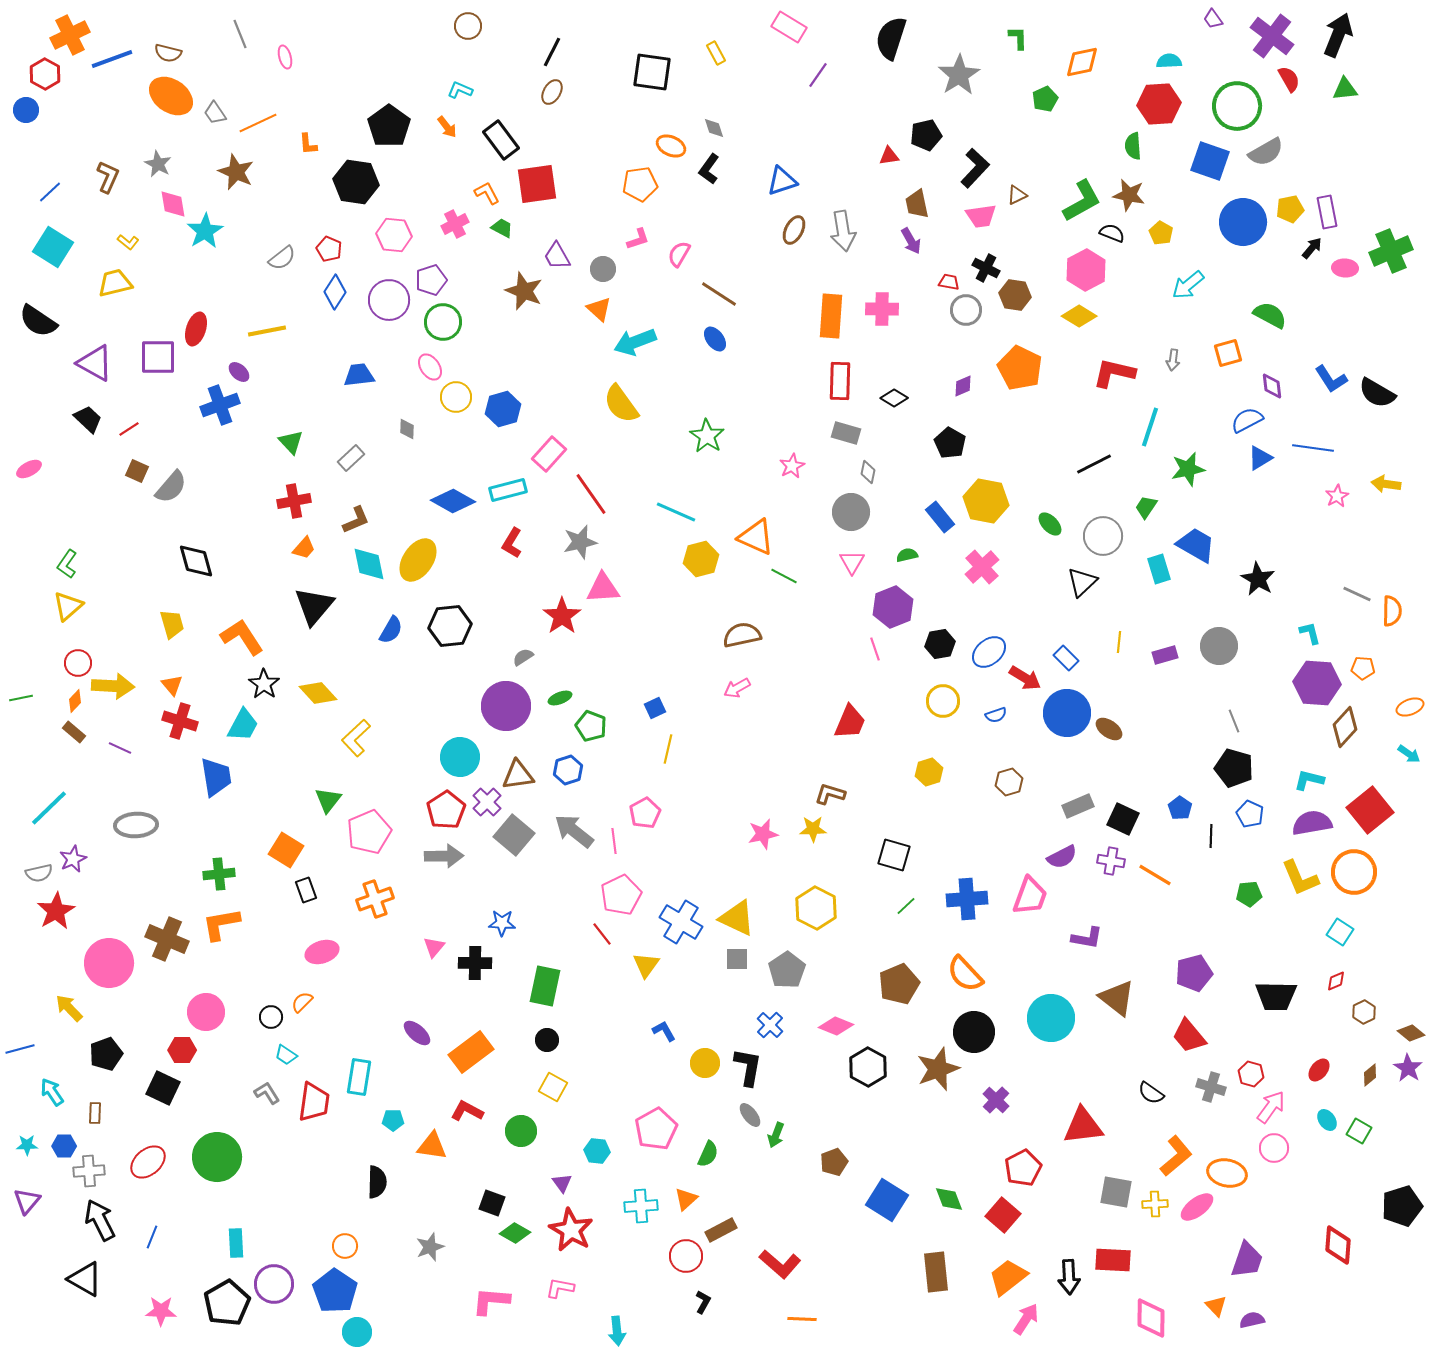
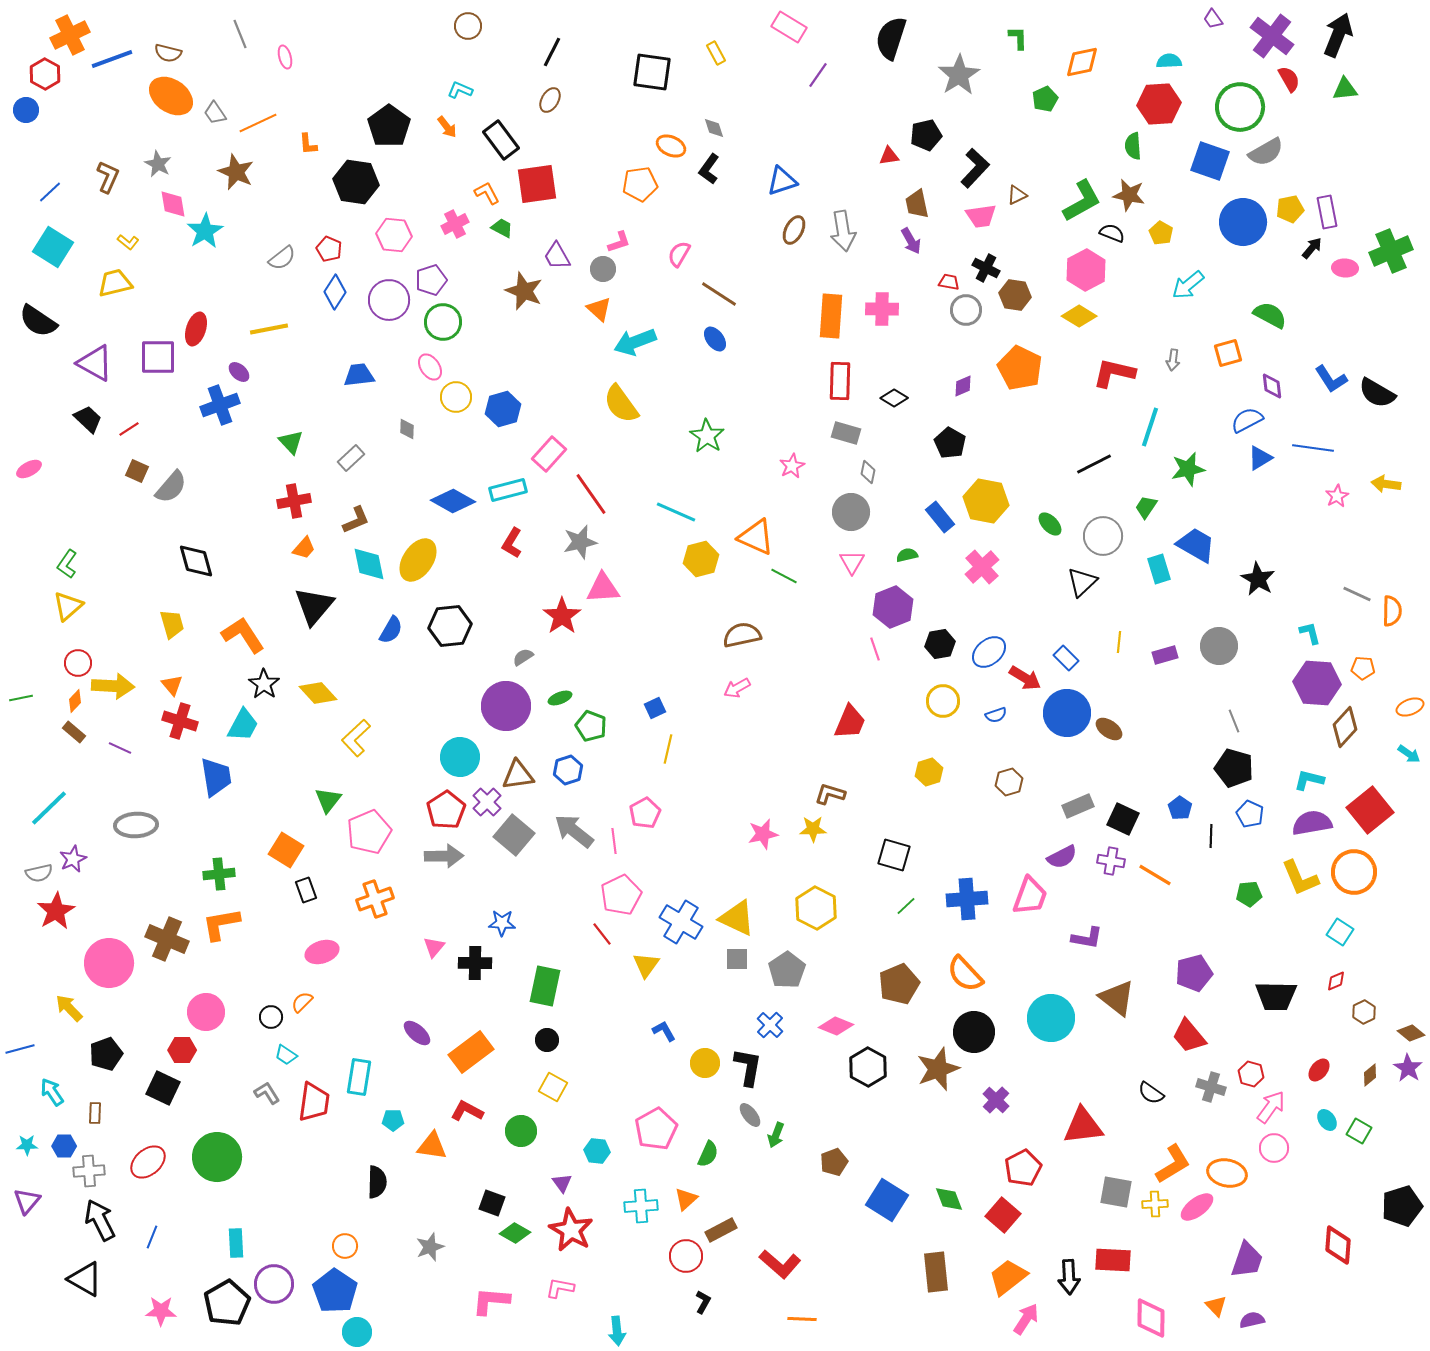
brown ellipse at (552, 92): moved 2 px left, 8 px down
green circle at (1237, 106): moved 3 px right, 1 px down
pink L-shape at (638, 239): moved 19 px left, 3 px down
yellow line at (267, 331): moved 2 px right, 2 px up
orange L-shape at (242, 637): moved 1 px right, 2 px up
orange L-shape at (1176, 1156): moved 3 px left, 8 px down; rotated 9 degrees clockwise
